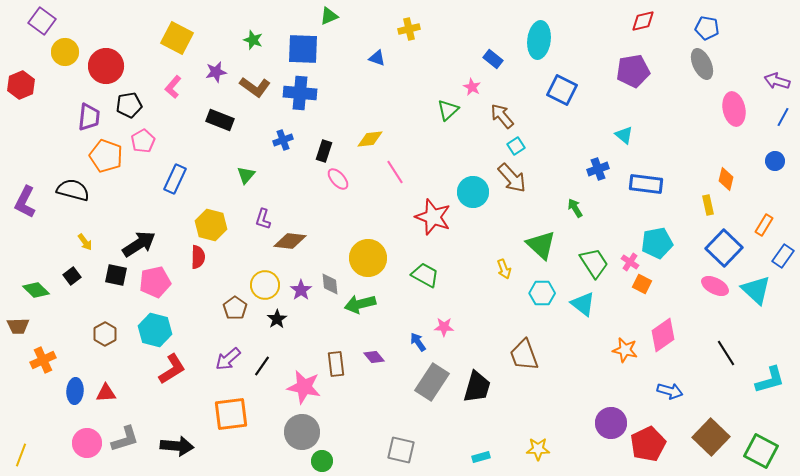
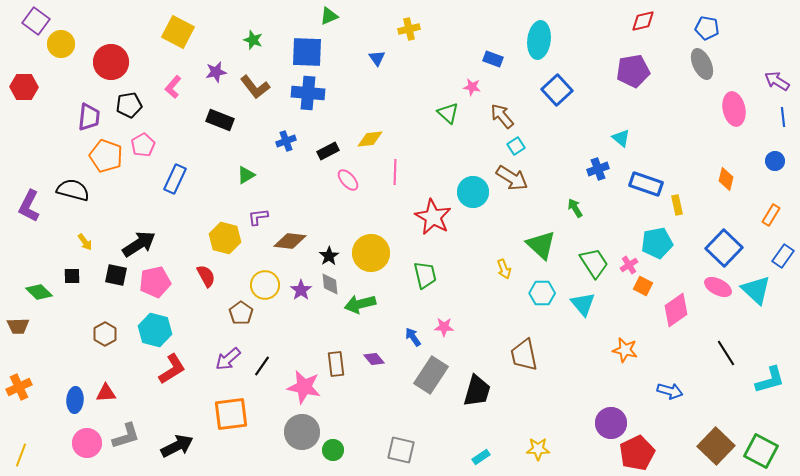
purple square at (42, 21): moved 6 px left
yellow square at (177, 38): moved 1 px right, 6 px up
blue square at (303, 49): moved 4 px right, 3 px down
yellow circle at (65, 52): moved 4 px left, 8 px up
blue triangle at (377, 58): rotated 36 degrees clockwise
blue rectangle at (493, 59): rotated 18 degrees counterclockwise
red circle at (106, 66): moved 5 px right, 4 px up
purple arrow at (777, 81): rotated 15 degrees clockwise
red hexagon at (21, 85): moved 3 px right, 2 px down; rotated 24 degrees clockwise
brown L-shape at (255, 87): rotated 16 degrees clockwise
pink star at (472, 87): rotated 18 degrees counterclockwise
blue square at (562, 90): moved 5 px left; rotated 20 degrees clockwise
blue cross at (300, 93): moved 8 px right
green triangle at (448, 110): moved 3 px down; rotated 35 degrees counterclockwise
blue line at (783, 117): rotated 36 degrees counterclockwise
cyan triangle at (624, 135): moved 3 px left, 3 px down
blue cross at (283, 140): moved 3 px right, 1 px down
pink pentagon at (143, 141): moved 4 px down
black rectangle at (324, 151): moved 4 px right; rotated 45 degrees clockwise
pink line at (395, 172): rotated 35 degrees clockwise
green triangle at (246, 175): rotated 18 degrees clockwise
brown arrow at (512, 178): rotated 16 degrees counterclockwise
pink ellipse at (338, 179): moved 10 px right, 1 px down
blue rectangle at (646, 184): rotated 12 degrees clockwise
purple L-shape at (25, 202): moved 4 px right, 4 px down
yellow rectangle at (708, 205): moved 31 px left
red star at (433, 217): rotated 9 degrees clockwise
purple L-shape at (263, 219): moved 5 px left, 2 px up; rotated 65 degrees clockwise
yellow hexagon at (211, 225): moved 14 px right, 13 px down
orange rectangle at (764, 225): moved 7 px right, 10 px up
red semicircle at (198, 257): moved 8 px right, 19 px down; rotated 30 degrees counterclockwise
yellow circle at (368, 258): moved 3 px right, 5 px up
pink cross at (630, 262): moved 1 px left, 3 px down; rotated 24 degrees clockwise
green trapezoid at (425, 275): rotated 48 degrees clockwise
black square at (72, 276): rotated 36 degrees clockwise
orange square at (642, 284): moved 1 px right, 2 px down
pink ellipse at (715, 286): moved 3 px right, 1 px down
green diamond at (36, 290): moved 3 px right, 2 px down
cyan triangle at (583, 304): rotated 12 degrees clockwise
brown pentagon at (235, 308): moved 6 px right, 5 px down
black star at (277, 319): moved 52 px right, 63 px up
pink diamond at (663, 335): moved 13 px right, 25 px up
blue arrow at (418, 342): moved 5 px left, 5 px up
brown trapezoid at (524, 355): rotated 8 degrees clockwise
purple diamond at (374, 357): moved 2 px down
orange cross at (43, 360): moved 24 px left, 27 px down
gray rectangle at (432, 382): moved 1 px left, 7 px up
black trapezoid at (477, 387): moved 4 px down
blue ellipse at (75, 391): moved 9 px down
brown square at (711, 437): moved 5 px right, 9 px down
gray L-shape at (125, 439): moved 1 px right, 3 px up
red pentagon at (648, 444): moved 11 px left, 9 px down
black arrow at (177, 446): rotated 32 degrees counterclockwise
cyan rectangle at (481, 457): rotated 18 degrees counterclockwise
green circle at (322, 461): moved 11 px right, 11 px up
